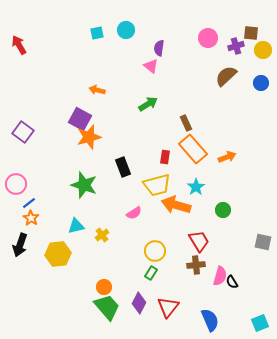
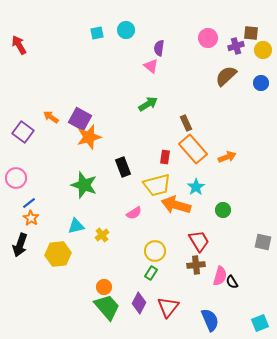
orange arrow at (97, 90): moved 46 px left, 27 px down; rotated 21 degrees clockwise
pink circle at (16, 184): moved 6 px up
